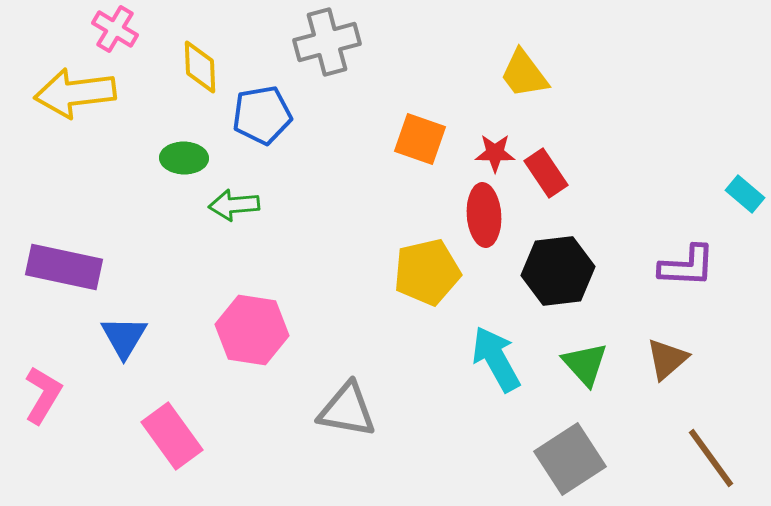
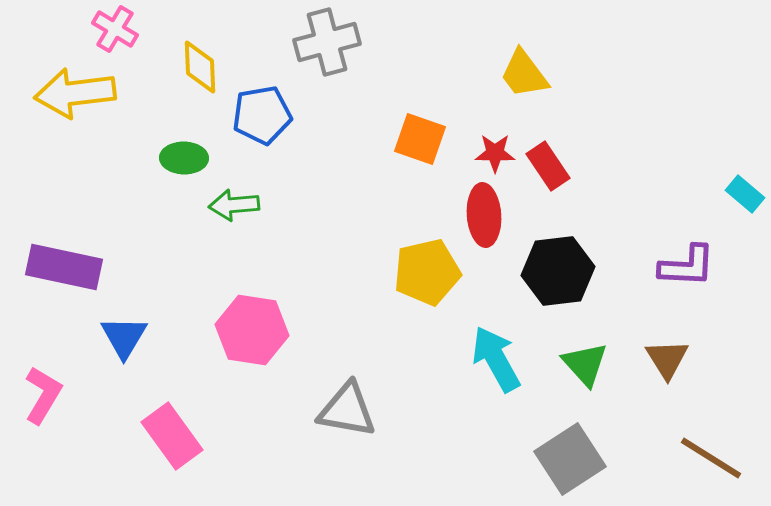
red rectangle: moved 2 px right, 7 px up
brown triangle: rotated 21 degrees counterclockwise
brown line: rotated 22 degrees counterclockwise
